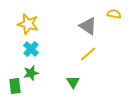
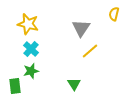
yellow semicircle: rotated 88 degrees counterclockwise
gray triangle: moved 7 px left, 2 px down; rotated 30 degrees clockwise
yellow line: moved 2 px right, 3 px up
green star: moved 2 px up
green triangle: moved 1 px right, 2 px down
